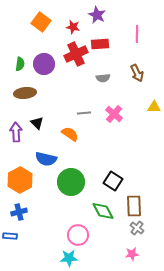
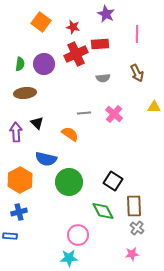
purple star: moved 9 px right, 1 px up
green circle: moved 2 px left
